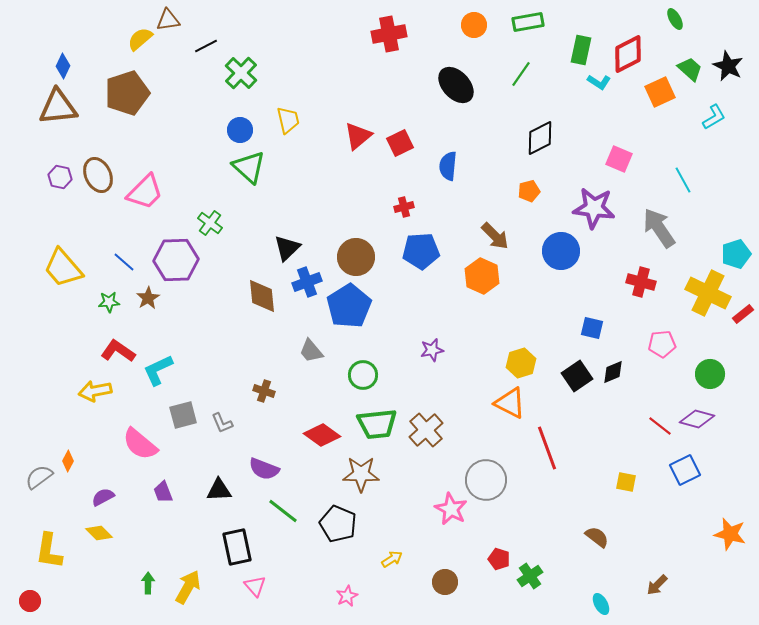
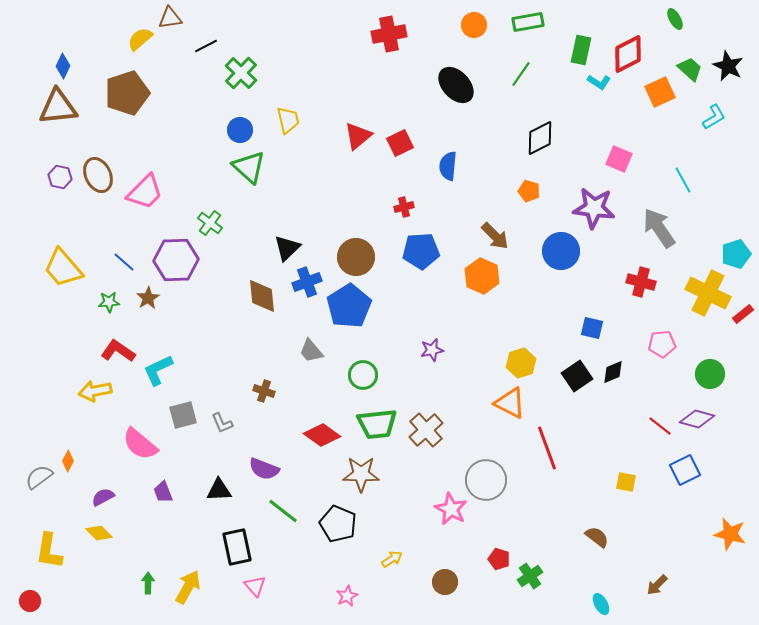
brown triangle at (168, 20): moved 2 px right, 2 px up
orange pentagon at (529, 191): rotated 30 degrees clockwise
